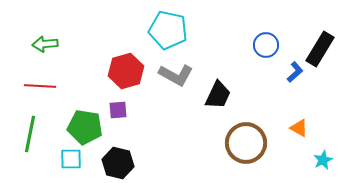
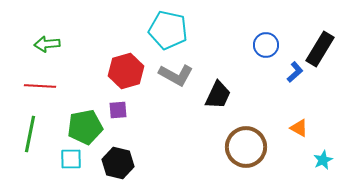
green arrow: moved 2 px right
green pentagon: rotated 20 degrees counterclockwise
brown circle: moved 4 px down
